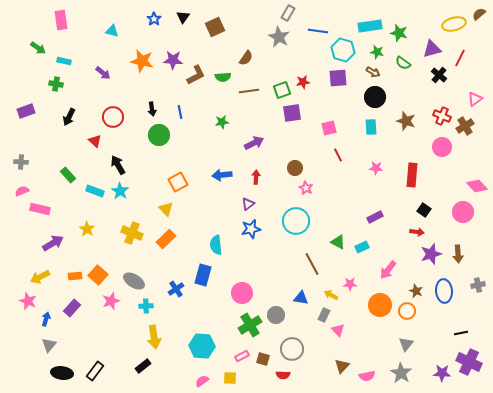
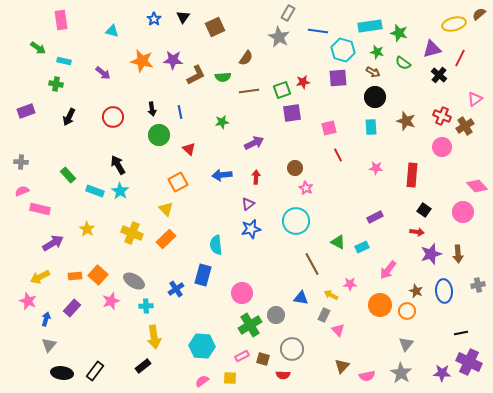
red triangle at (95, 141): moved 94 px right, 8 px down
